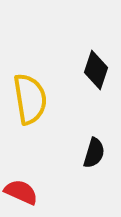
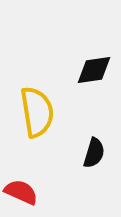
black diamond: moved 2 px left; rotated 63 degrees clockwise
yellow semicircle: moved 7 px right, 13 px down
